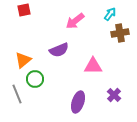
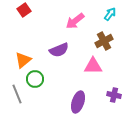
red square: rotated 24 degrees counterclockwise
brown cross: moved 16 px left, 8 px down; rotated 18 degrees counterclockwise
purple cross: rotated 32 degrees counterclockwise
